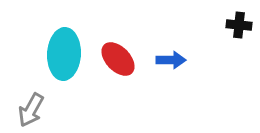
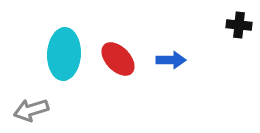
gray arrow: rotated 44 degrees clockwise
